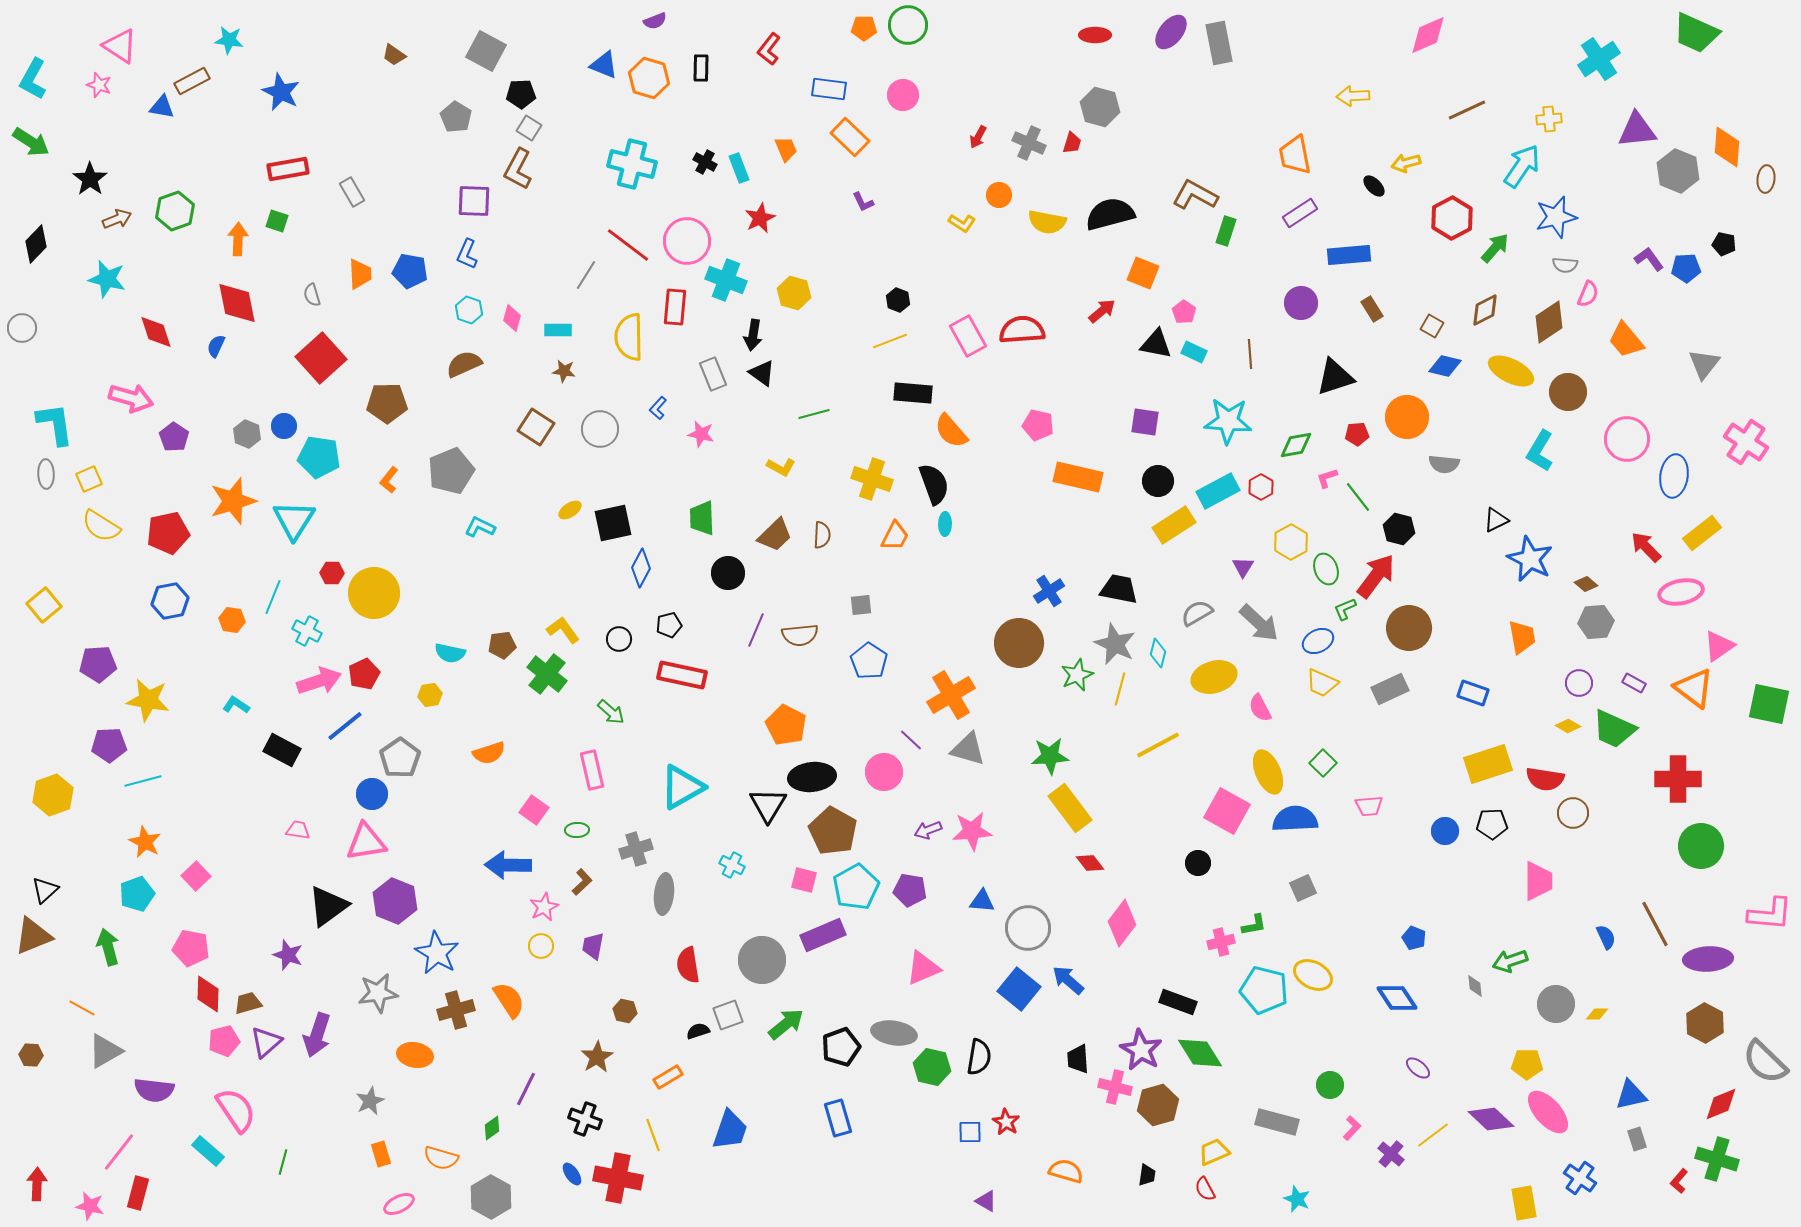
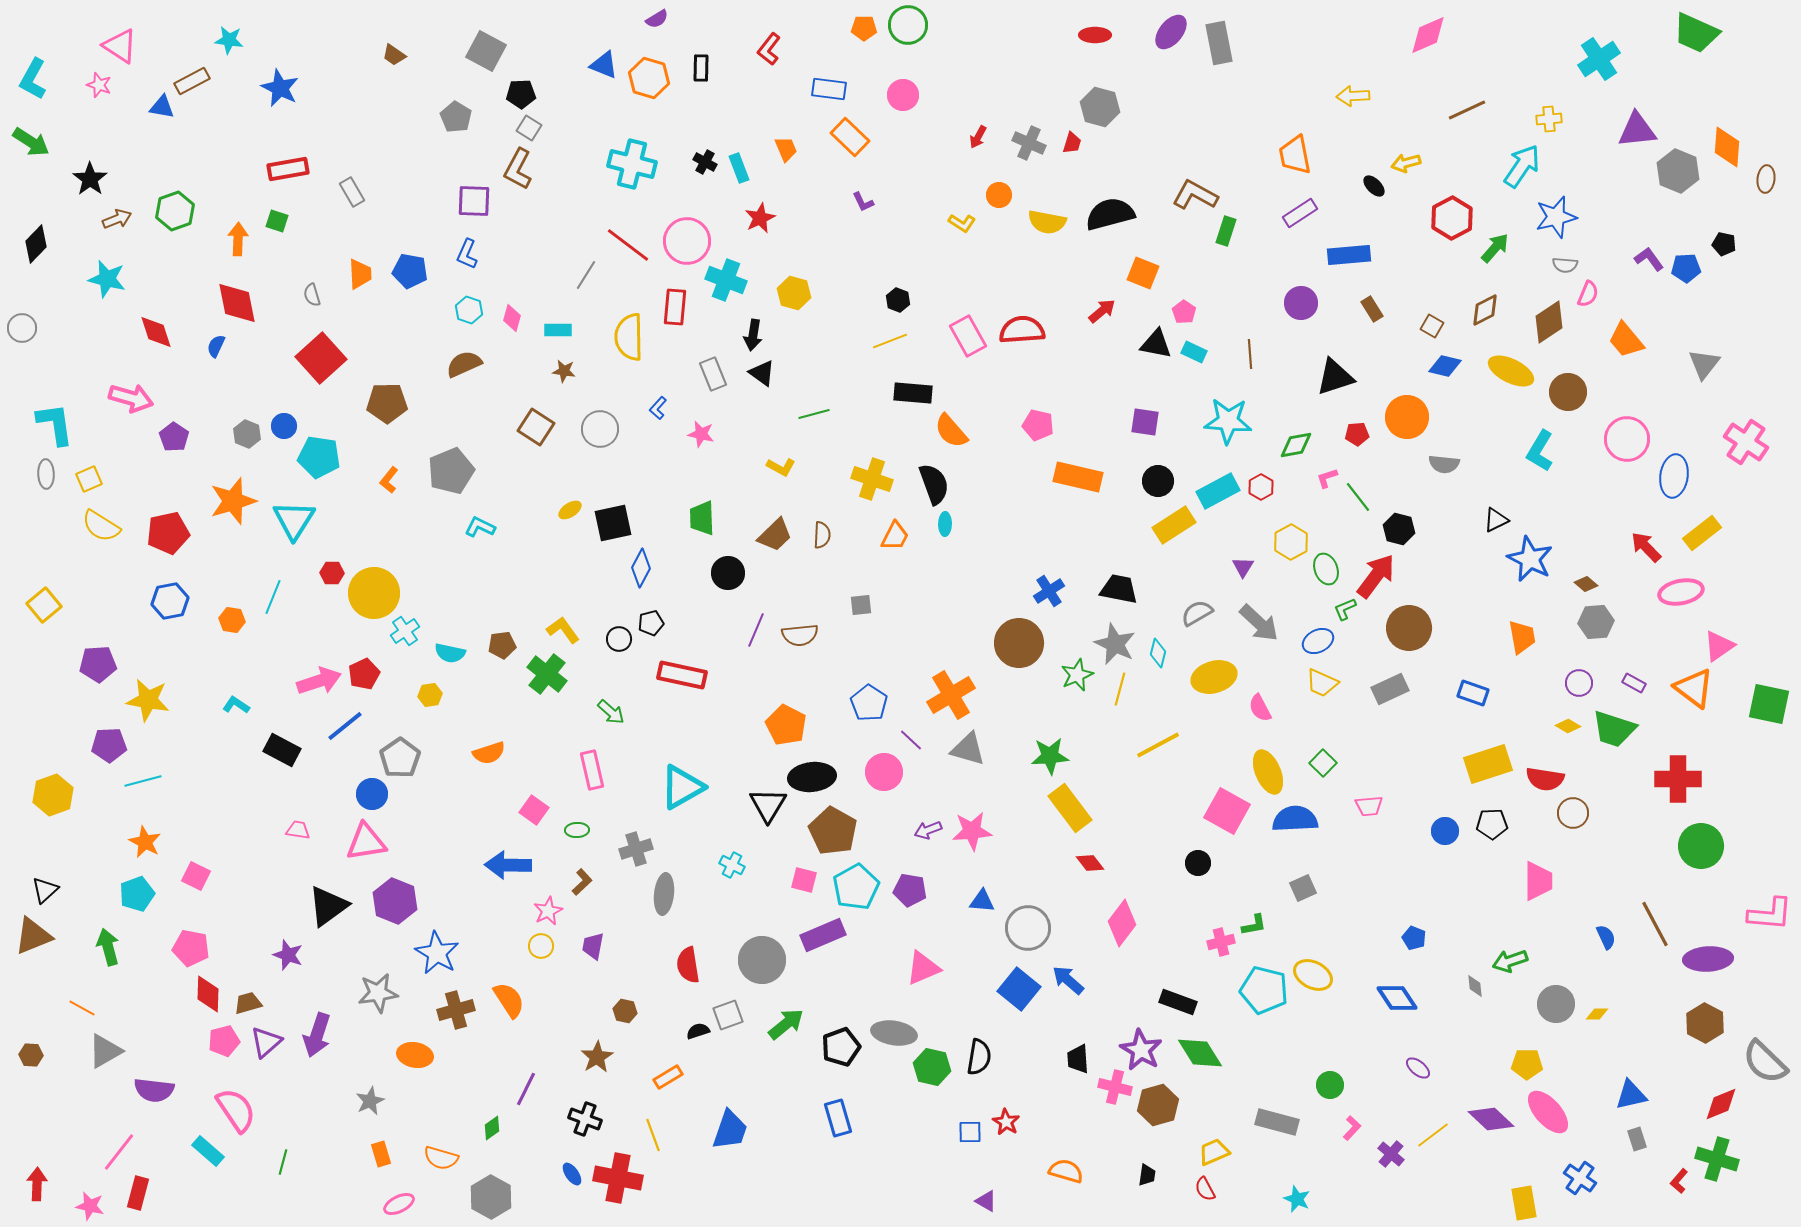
purple semicircle at (655, 21): moved 2 px right, 2 px up; rotated 10 degrees counterclockwise
blue star at (281, 92): moved 1 px left, 4 px up
black pentagon at (669, 625): moved 18 px left, 2 px up
cyan cross at (307, 631): moved 98 px right; rotated 28 degrees clockwise
blue pentagon at (869, 661): moved 42 px down
green trapezoid at (1614, 729): rotated 6 degrees counterclockwise
pink square at (196, 876): rotated 20 degrees counterclockwise
pink star at (544, 907): moved 4 px right, 4 px down
